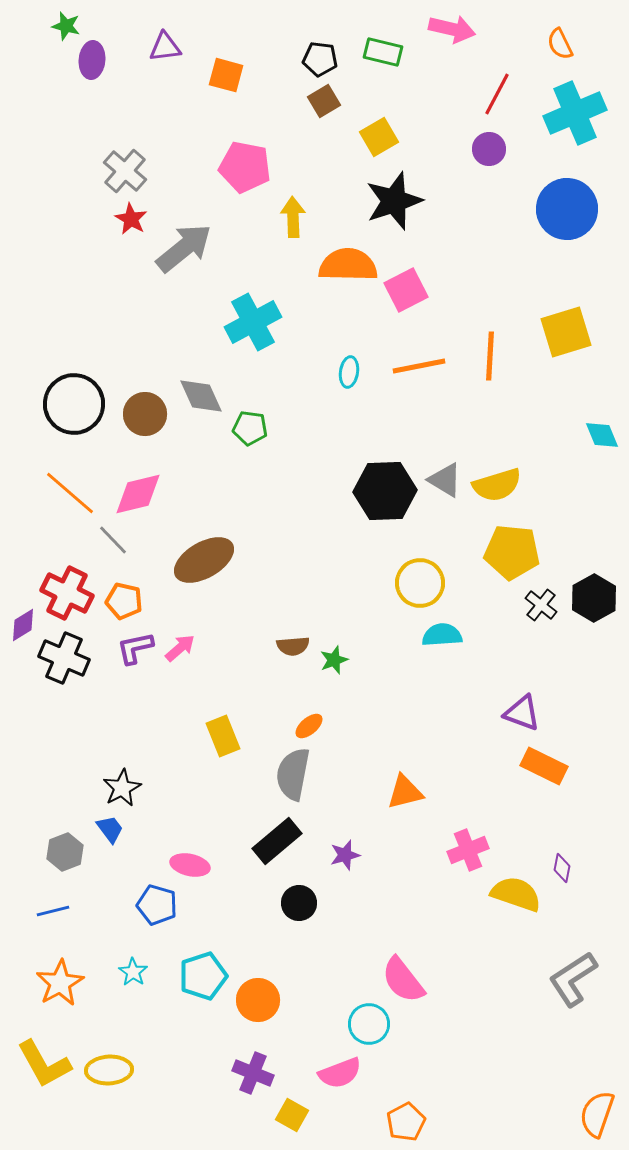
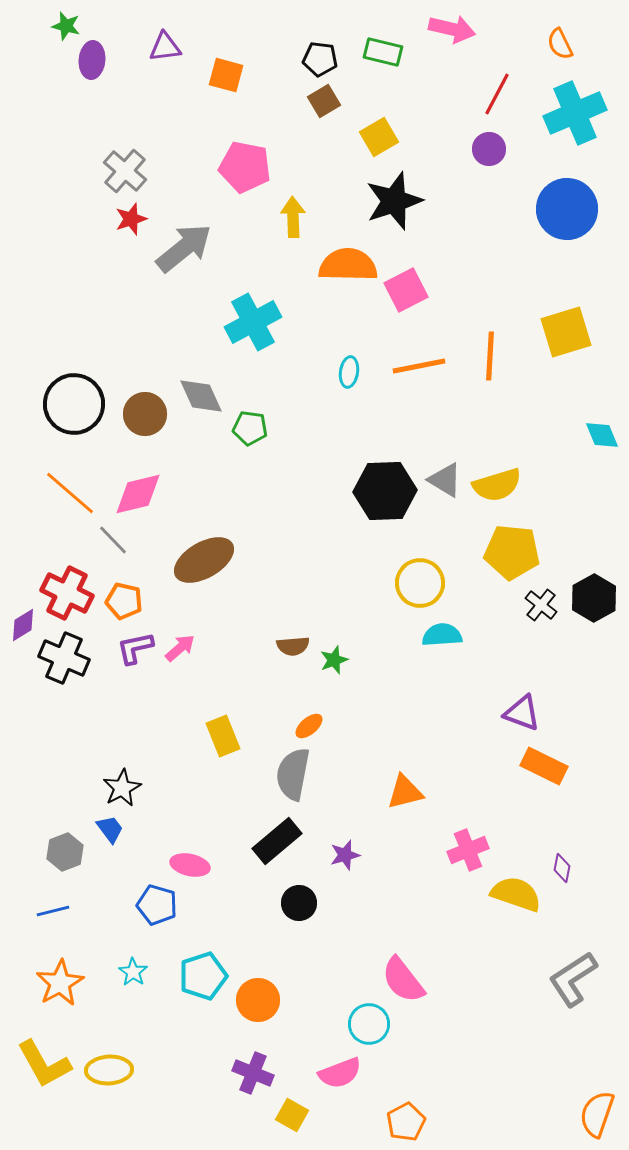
red star at (131, 219): rotated 24 degrees clockwise
